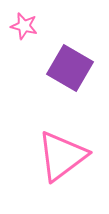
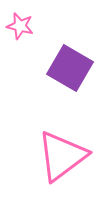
pink star: moved 4 px left
